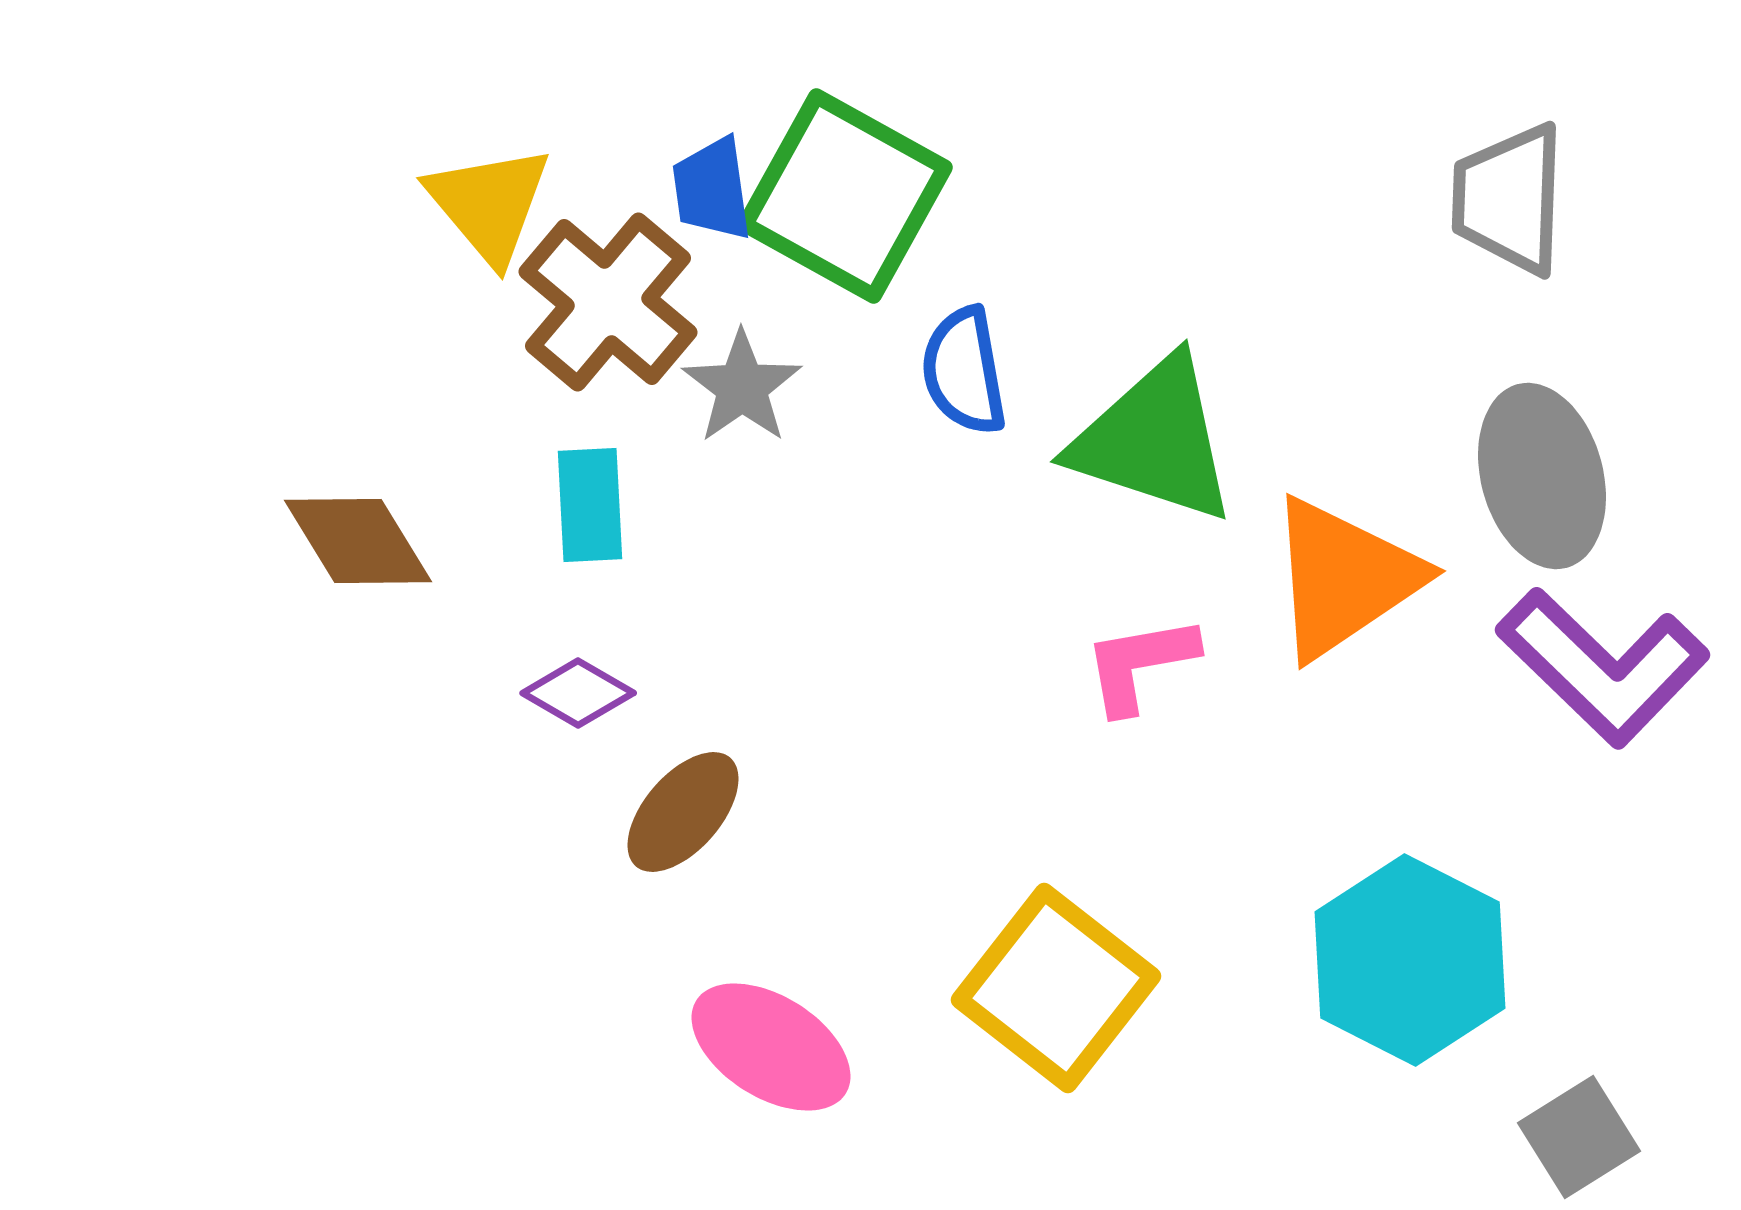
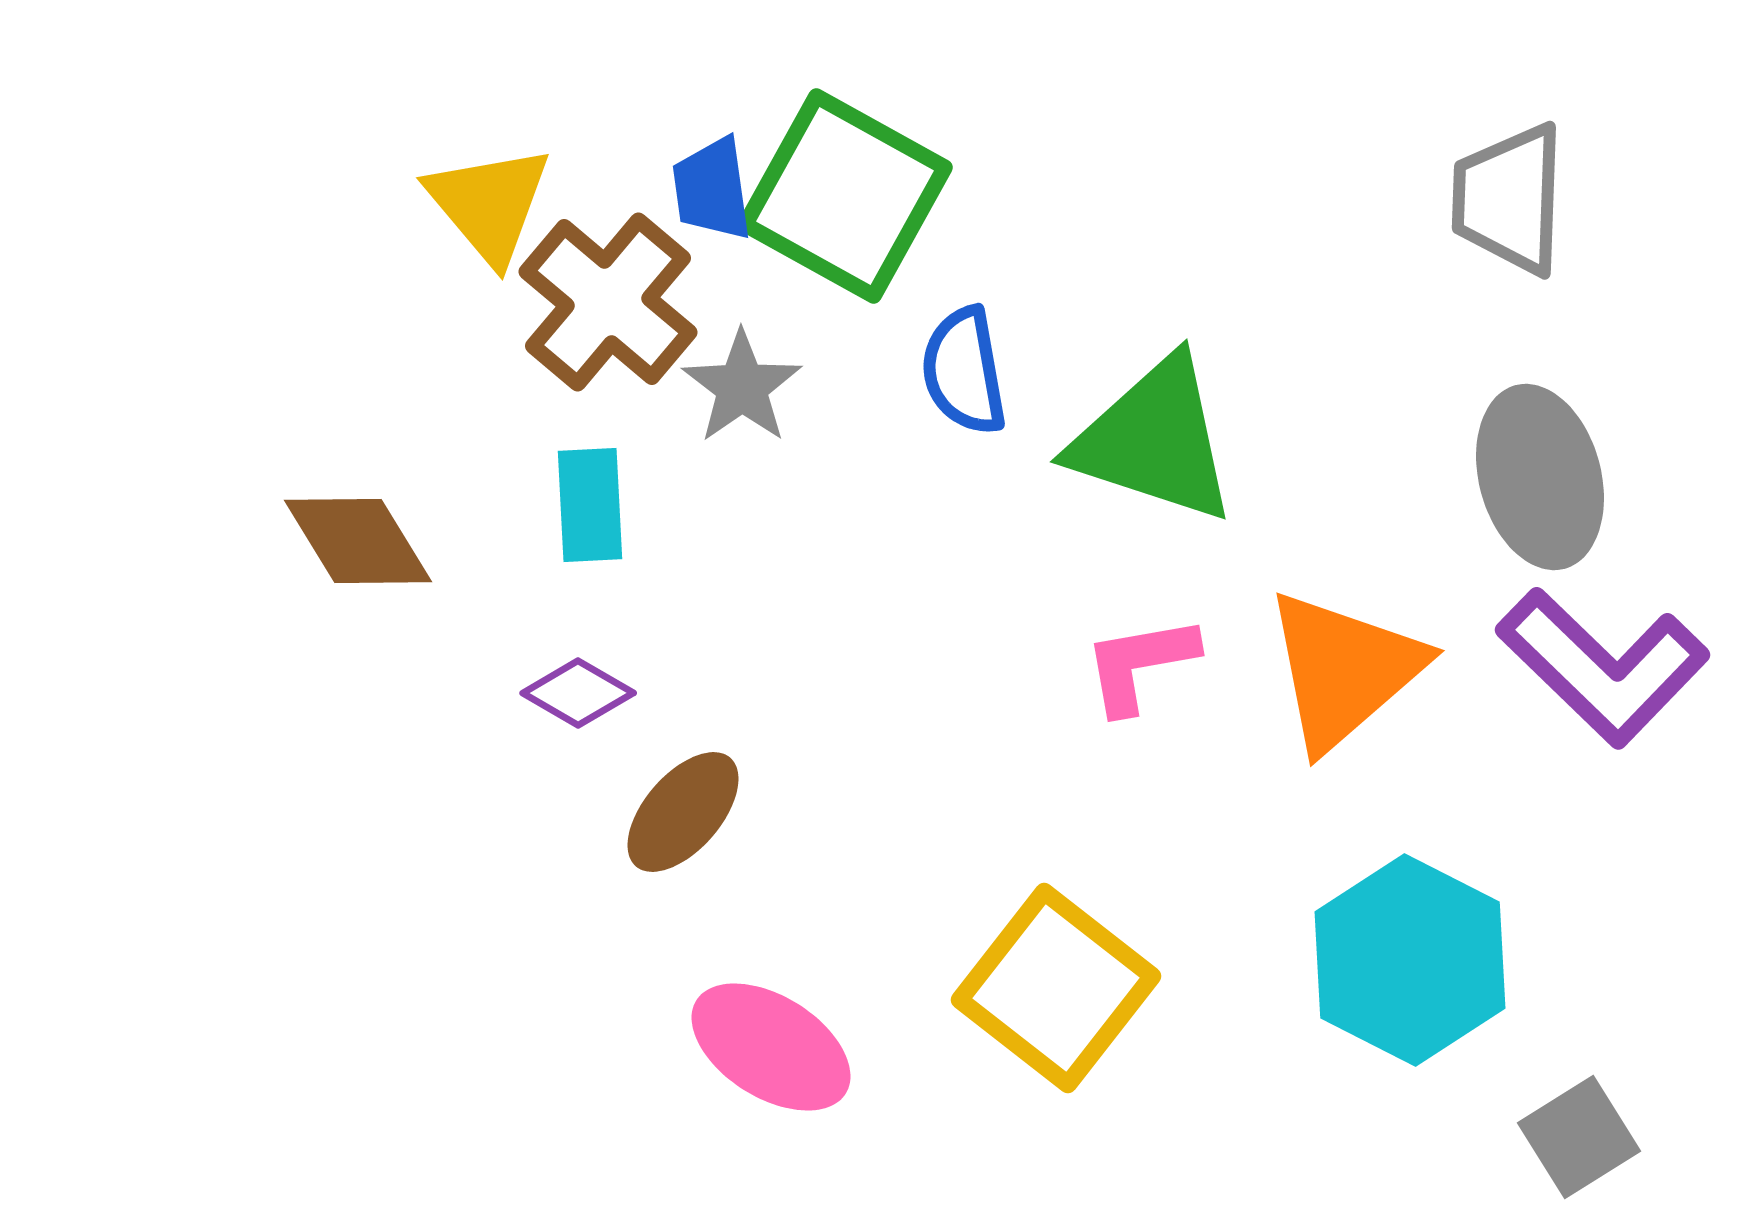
gray ellipse: moved 2 px left, 1 px down
orange triangle: moved 92 px down; rotated 7 degrees counterclockwise
